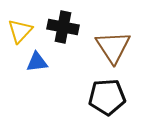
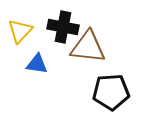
brown triangle: moved 25 px left; rotated 51 degrees counterclockwise
blue triangle: moved 2 px down; rotated 15 degrees clockwise
black pentagon: moved 4 px right, 5 px up
